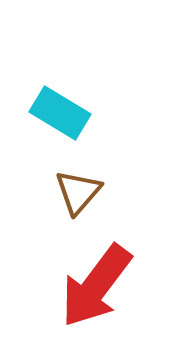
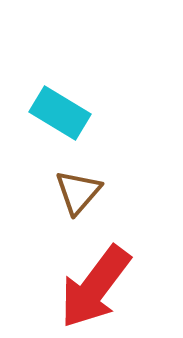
red arrow: moved 1 px left, 1 px down
